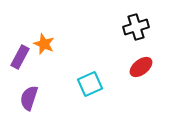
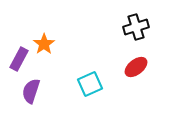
orange star: rotated 15 degrees clockwise
purple rectangle: moved 1 px left, 2 px down
red ellipse: moved 5 px left
purple semicircle: moved 2 px right, 7 px up
